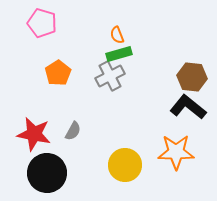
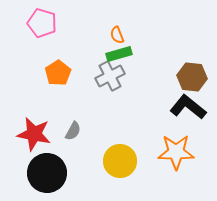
yellow circle: moved 5 px left, 4 px up
